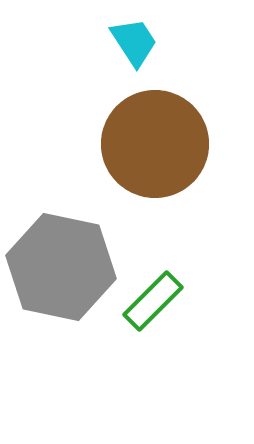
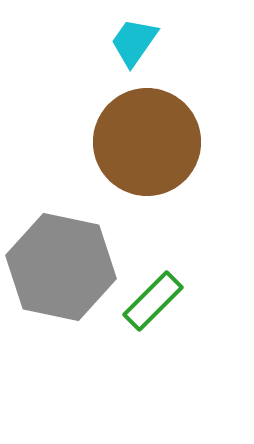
cyan trapezoid: rotated 112 degrees counterclockwise
brown circle: moved 8 px left, 2 px up
